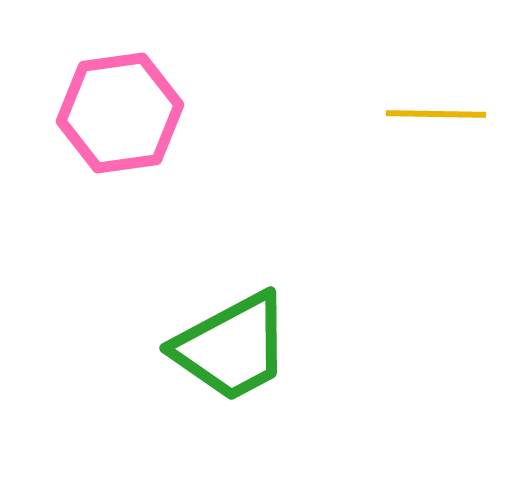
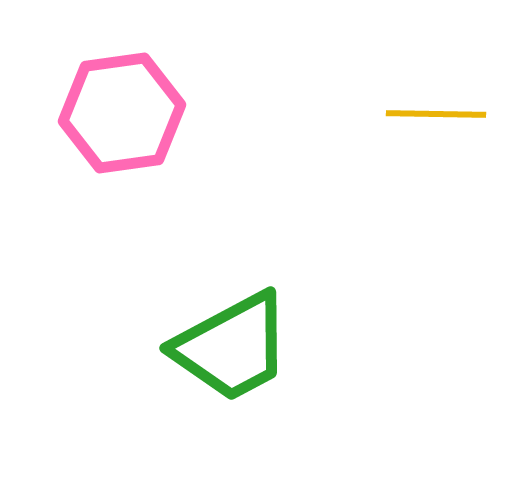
pink hexagon: moved 2 px right
